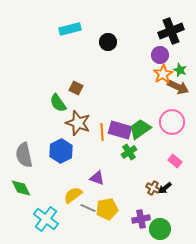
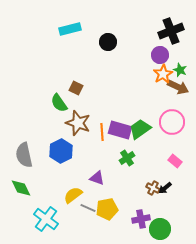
green semicircle: moved 1 px right
green cross: moved 2 px left, 6 px down
